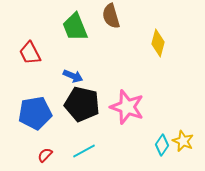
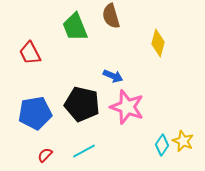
blue arrow: moved 40 px right
